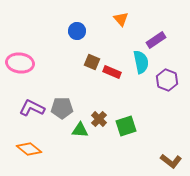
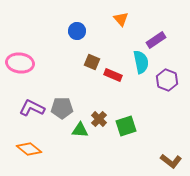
red rectangle: moved 1 px right, 3 px down
